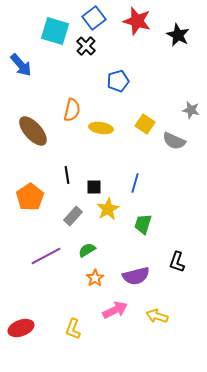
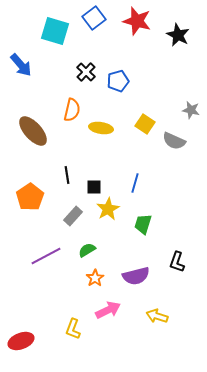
black cross: moved 26 px down
pink arrow: moved 7 px left
red ellipse: moved 13 px down
